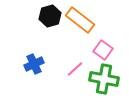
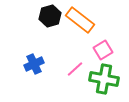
pink square: rotated 24 degrees clockwise
